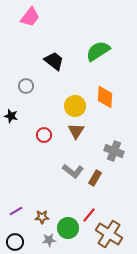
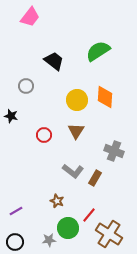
yellow circle: moved 2 px right, 6 px up
brown star: moved 15 px right, 16 px up; rotated 24 degrees clockwise
